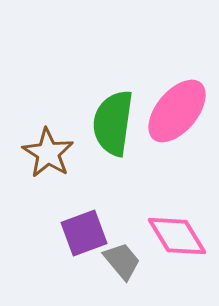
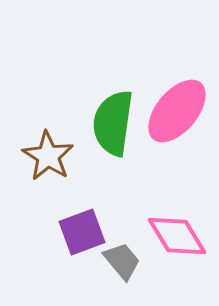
brown star: moved 3 px down
purple square: moved 2 px left, 1 px up
